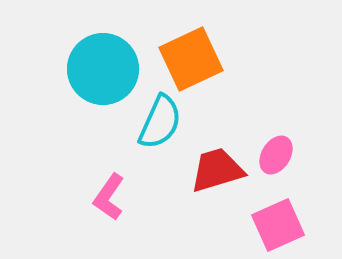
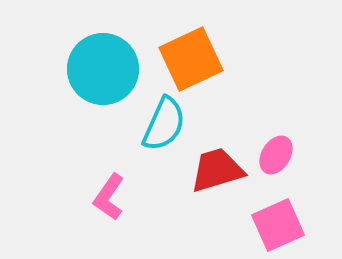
cyan semicircle: moved 4 px right, 2 px down
